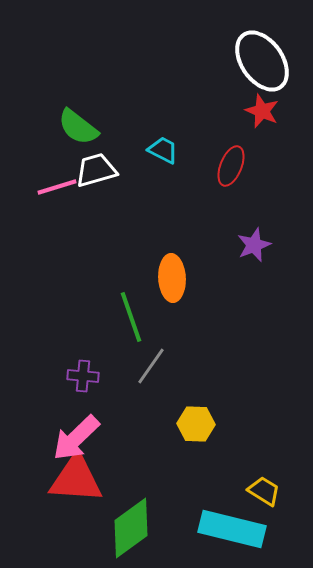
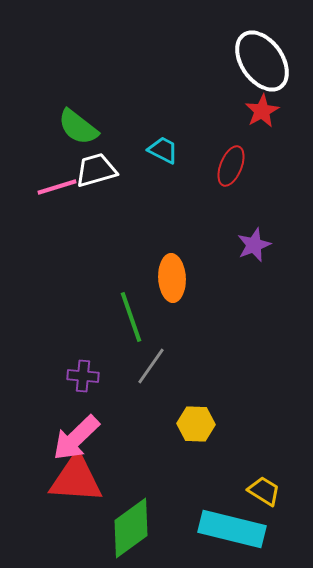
red star: rotated 20 degrees clockwise
